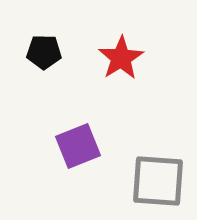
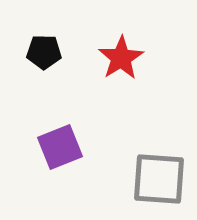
purple square: moved 18 px left, 1 px down
gray square: moved 1 px right, 2 px up
